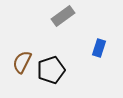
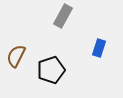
gray rectangle: rotated 25 degrees counterclockwise
brown semicircle: moved 6 px left, 6 px up
